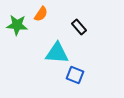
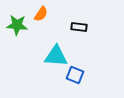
black rectangle: rotated 42 degrees counterclockwise
cyan triangle: moved 1 px left, 3 px down
